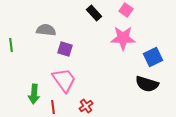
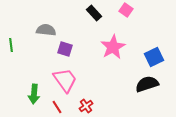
pink star: moved 10 px left, 9 px down; rotated 30 degrees counterclockwise
blue square: moved 1 px right
pink trapezoid: moved 1 px right
black semicircle: rotated 145 degrees clockwise
red line: moved 4 px right; rotated 24 degrees counterclockwise
